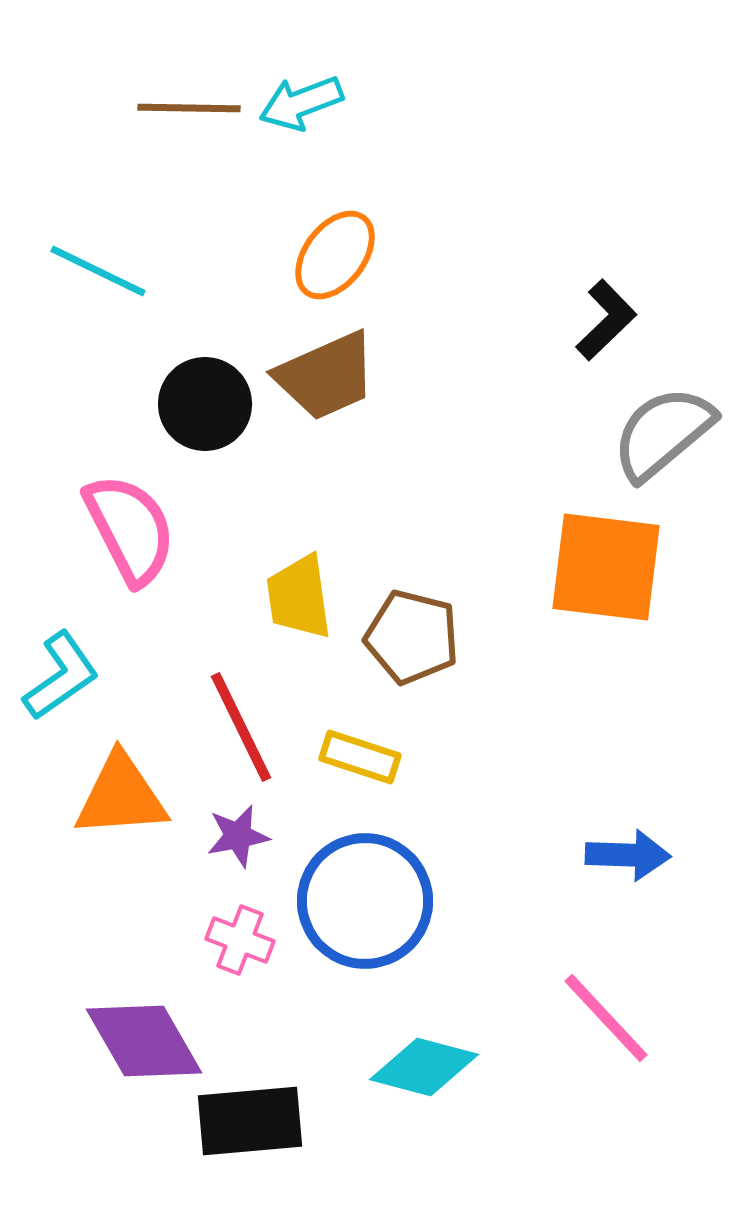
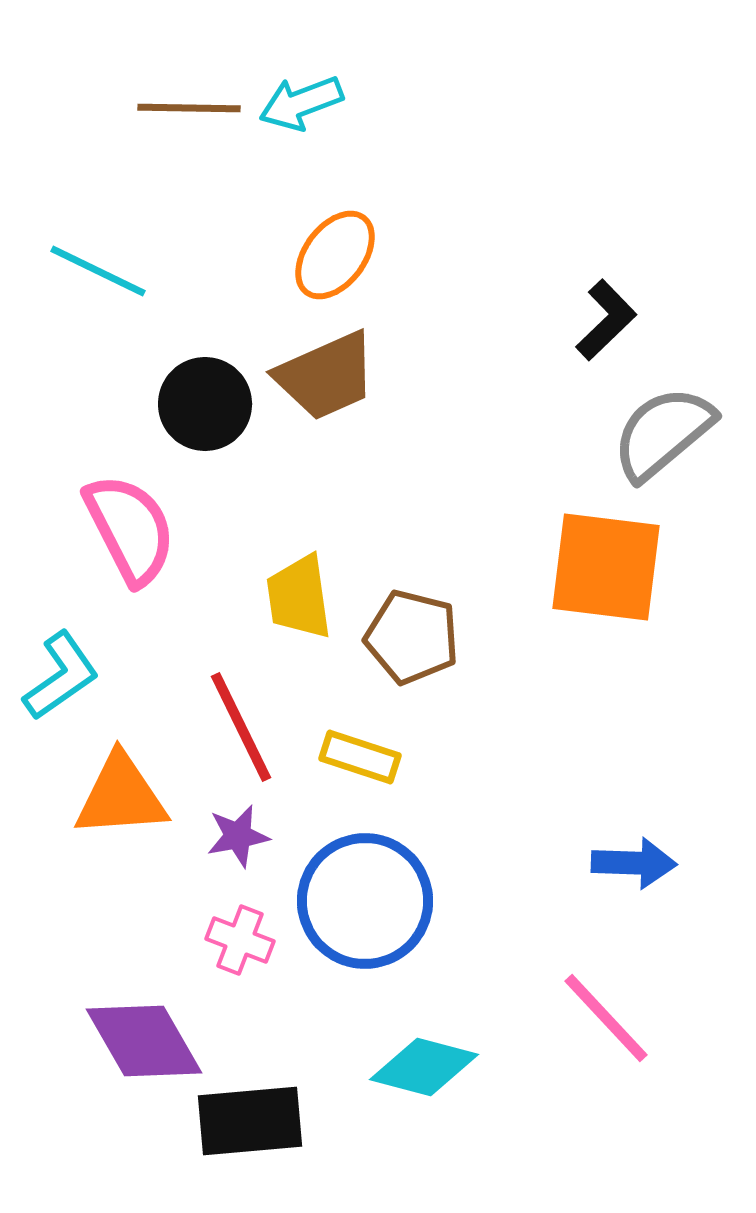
blue arrow: moved 6 px right, 8 px down
